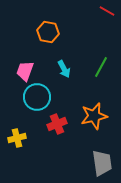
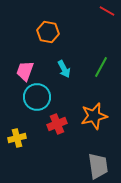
gray trapezoid: moved 4 px left, 3 px down
